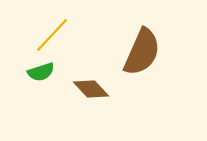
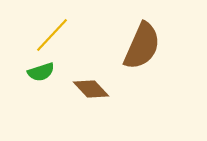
brown semicircle: moved 6 px up
